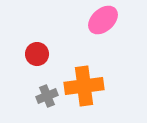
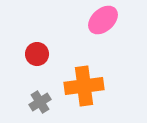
gray cross: moved 7 px left, 6 px down; rotated 10 degrees counterclockwise
